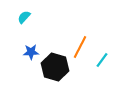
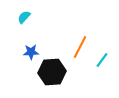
black hexagon: moved 3 px left, 5 px down; rotated 20 degrees counterclockwise
